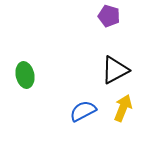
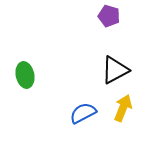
blue semicircle: moved 2 px down
